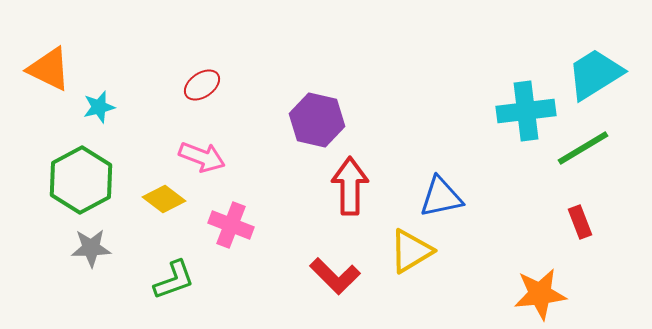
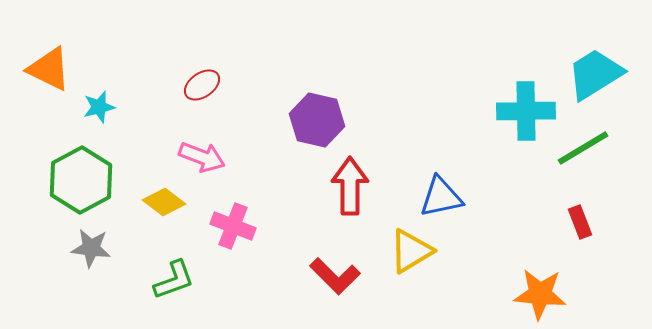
cyan cross: rotated 6 degrees clockwise
yellow diamond: moved 3 px down
pink cross: moved 2 px right, 1 px down
gray star: rotated 9 degrees clockwise
orange star: rotated 12 degrees clockwise
